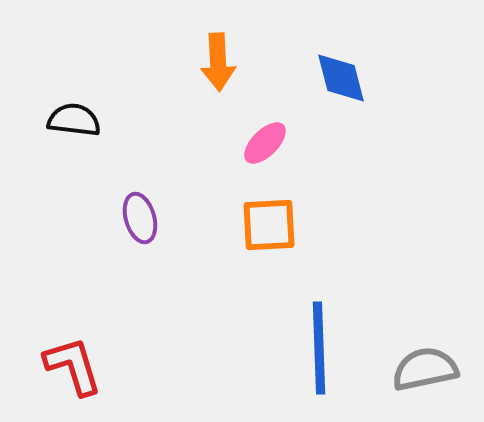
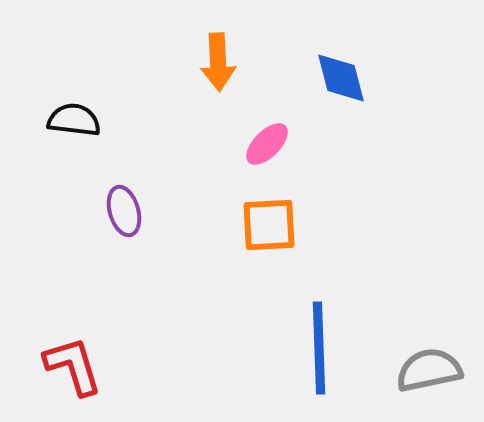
pink ellipse: moved 2 px right, 1 px down
purple ellipse: moved 16 px left, 7 px up
gray semicircle: moved 4 px right, 1 px down
